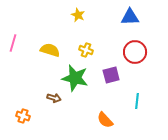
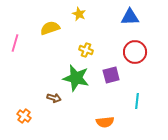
yellow star: moved 1 px right, 1 px up
pink line: moved 2 px right
yellow semicircle: moved 22 px up; rotated 36 degrees counterclockwise
green star: moved 1 px right
orange cross: moved 1 px right; rotated 16 degrees clockwise
orange semicircle: moved 2 px down; rotated 54 degrees counterclockwise
